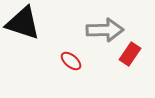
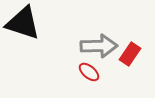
gray arrow: moved 6 px left, 16 px down
red ellipse: moved 18 px right, 11 px down
